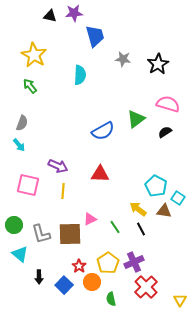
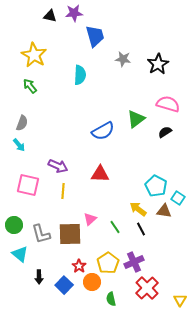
pink triangle: rotated 16 degrees counterclockwise
red cross: moved 1 px right, 1 px down
